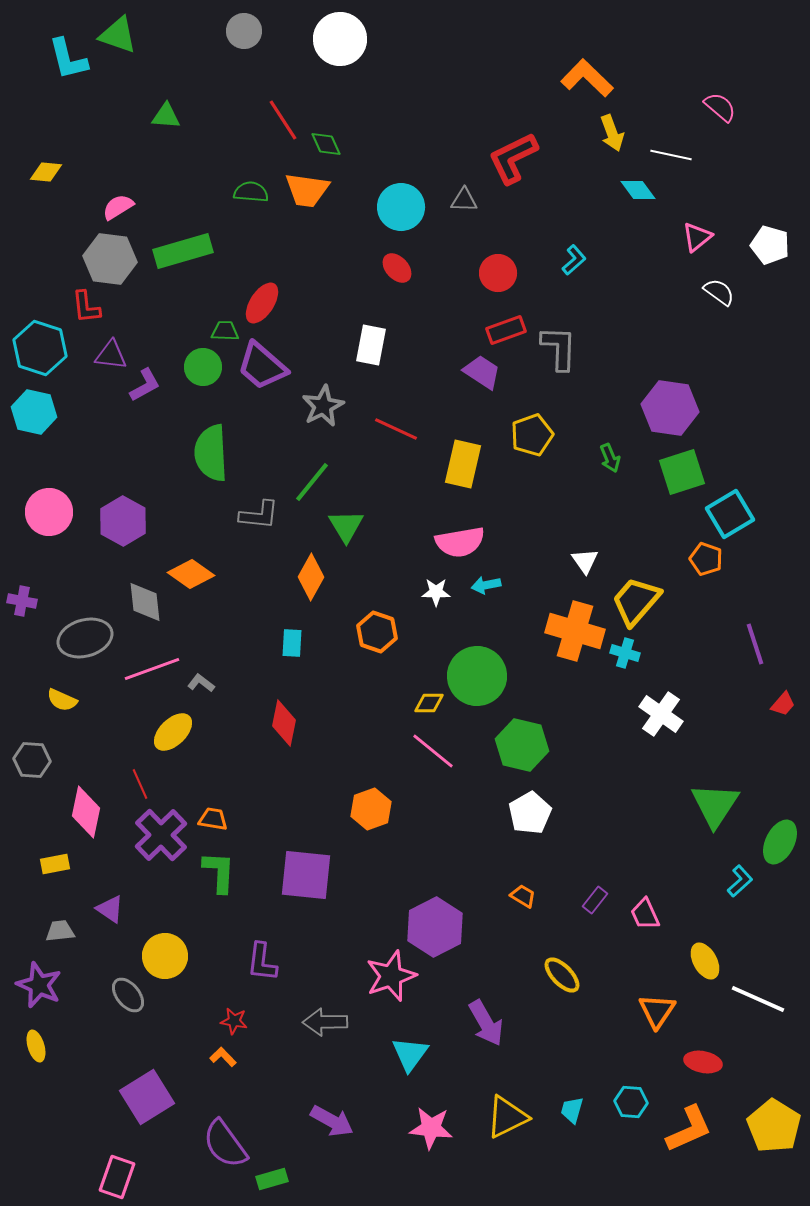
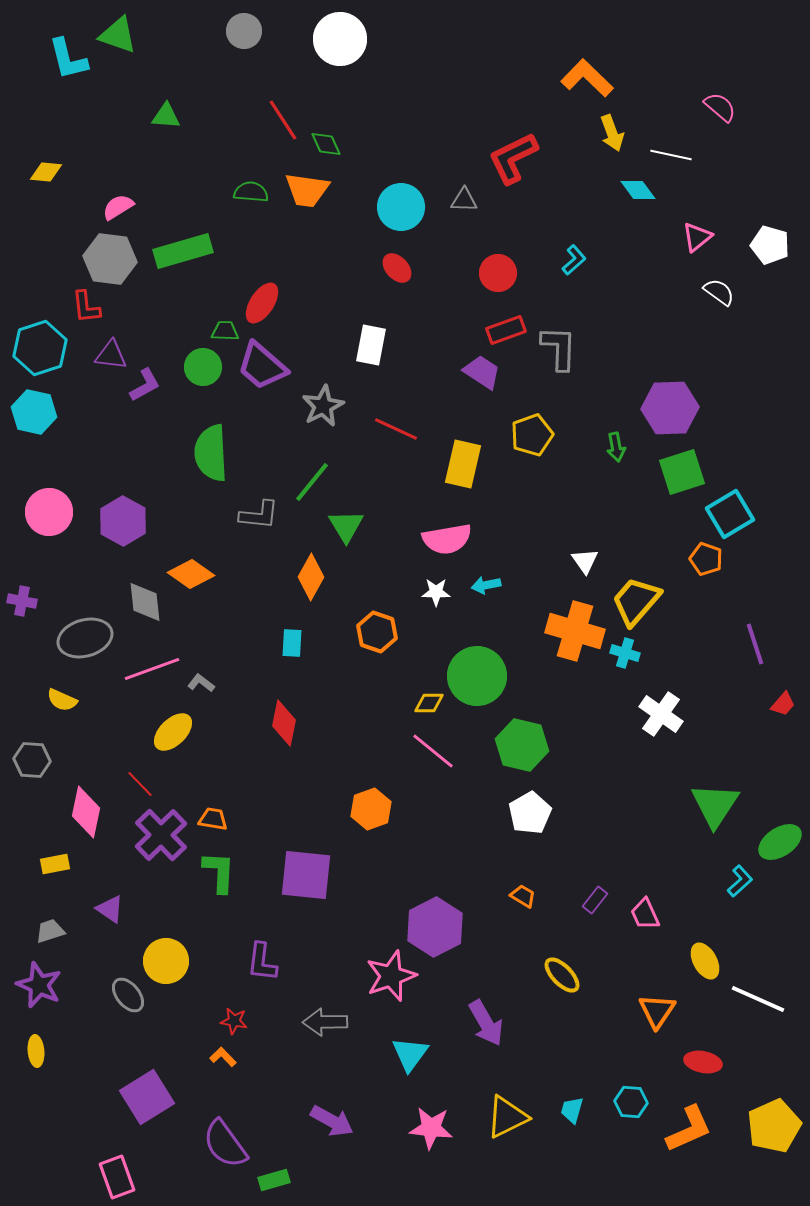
cyan hexagon at (40, 348): rotated 24 degrees clockwise
purple hexagon at (670, 408): rotated 10 degrees counterclockwise
green arrow at (610, 458): moved 6 px right, 11 px up; rotated 12 degrees clockwise
pink semicircle at (460, 542): moved 13 px left, 3 px up
red line at (140, 784): rotated 20 degrees counterclockwise
green ellipse at (780, 842): rotated 30 degrees clockwise
gray trapezoid at (60, 931): moved 10 px left; rotated 12 degrees counterclockwise
yellow circle at (165, 956): moved 1 px right, 5 px down
yellow ellipse at (36, 1046): moved 5 px down; rotated 12 degrees clockwise
yellow pentagon at (774, 1126): rotated 16 degrees clockwise
pink rectangle at (117, 1177): rotated 39 degrees counterclockwise
green rectangle at (272, 1179): moved 2 px right, 1 px down
